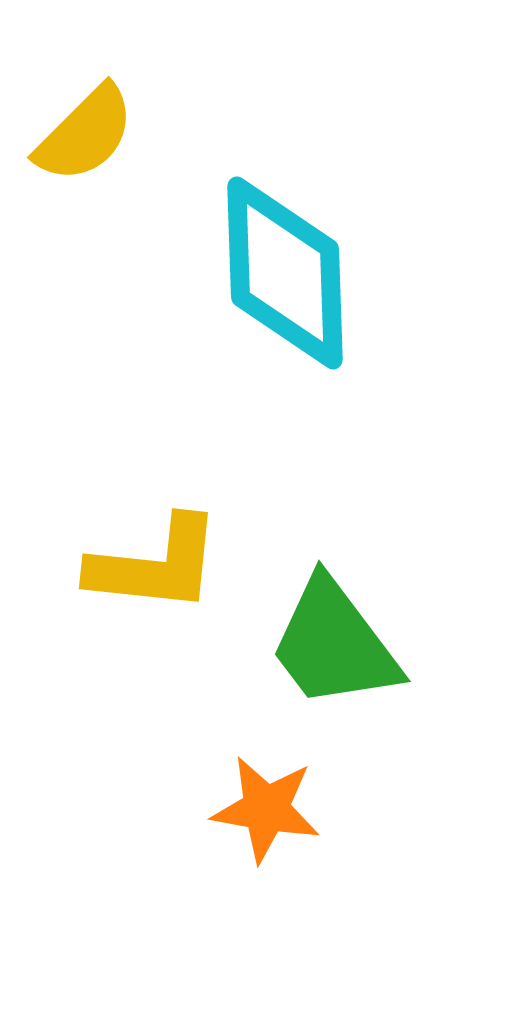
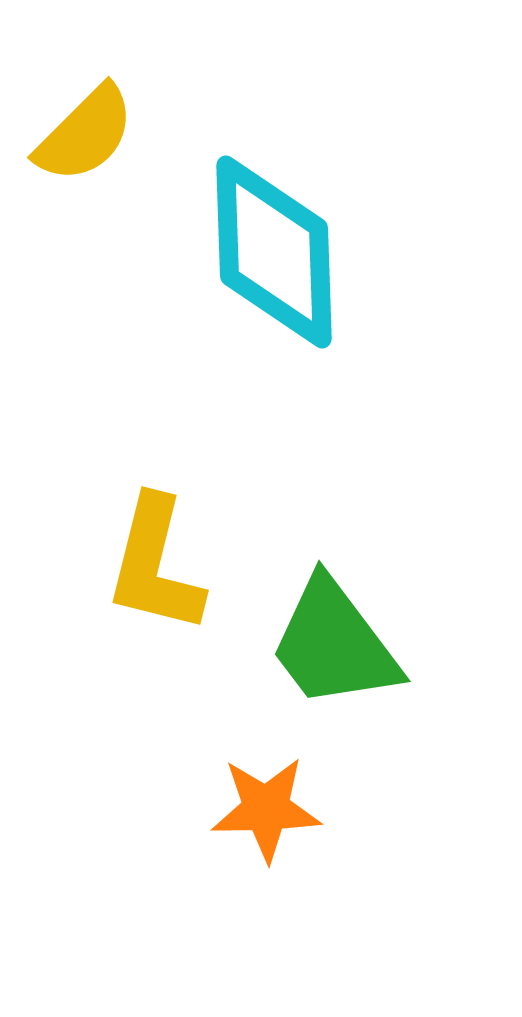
cyan diamond: moved 11 px left, 21 px up
yellow L-shape: rotated 98 degrees clockwise
orange star: rotated 11 degrees counterclockwise
